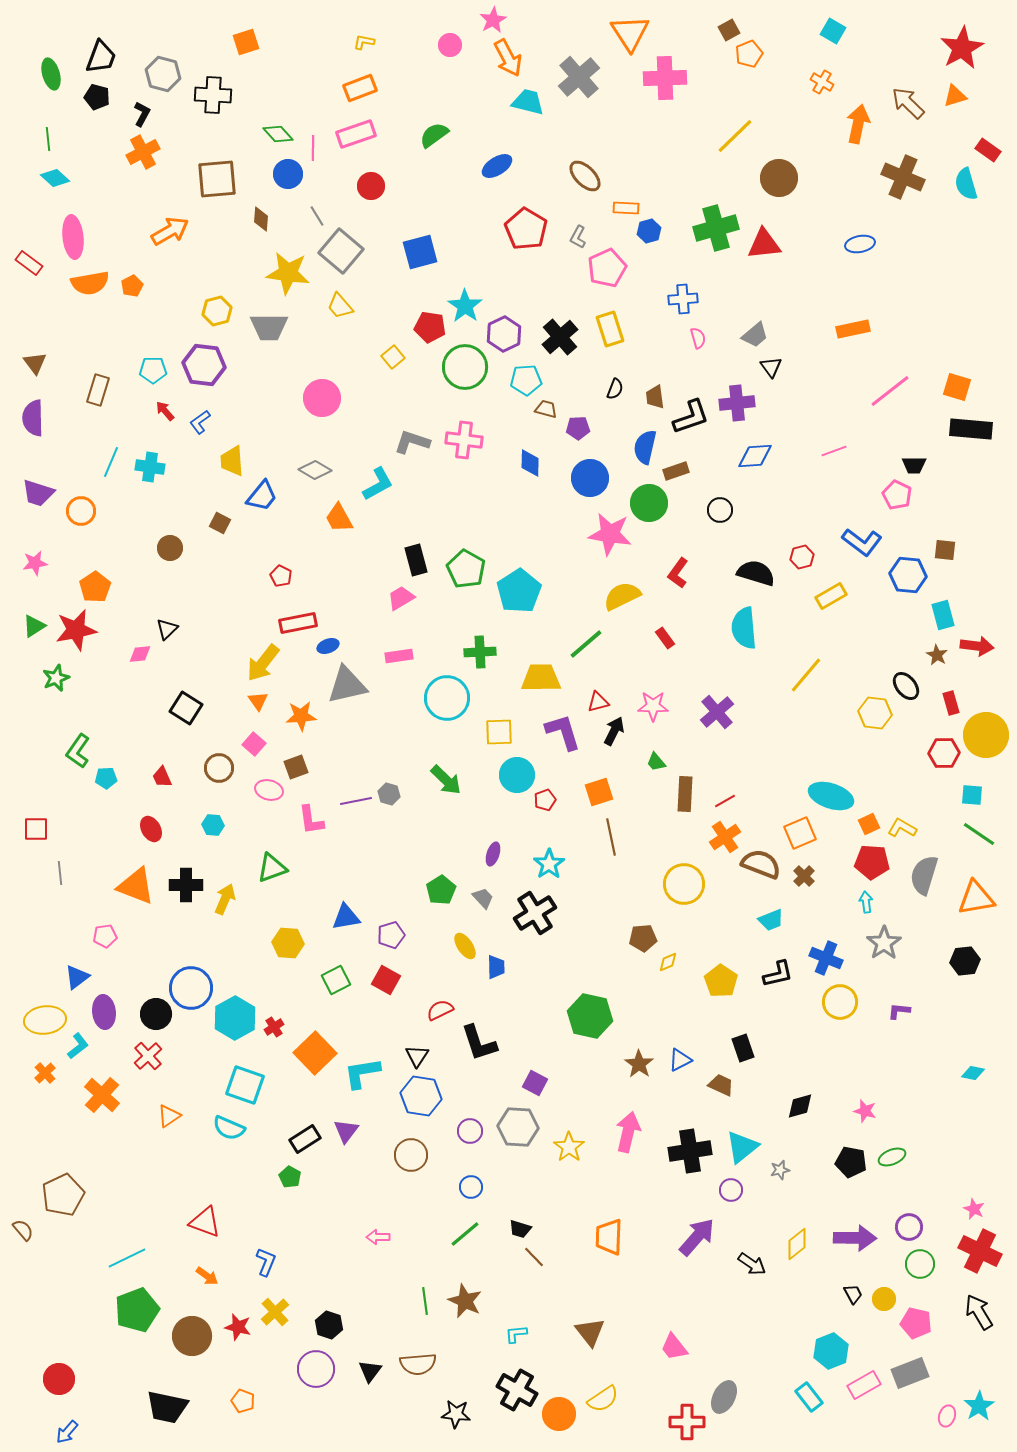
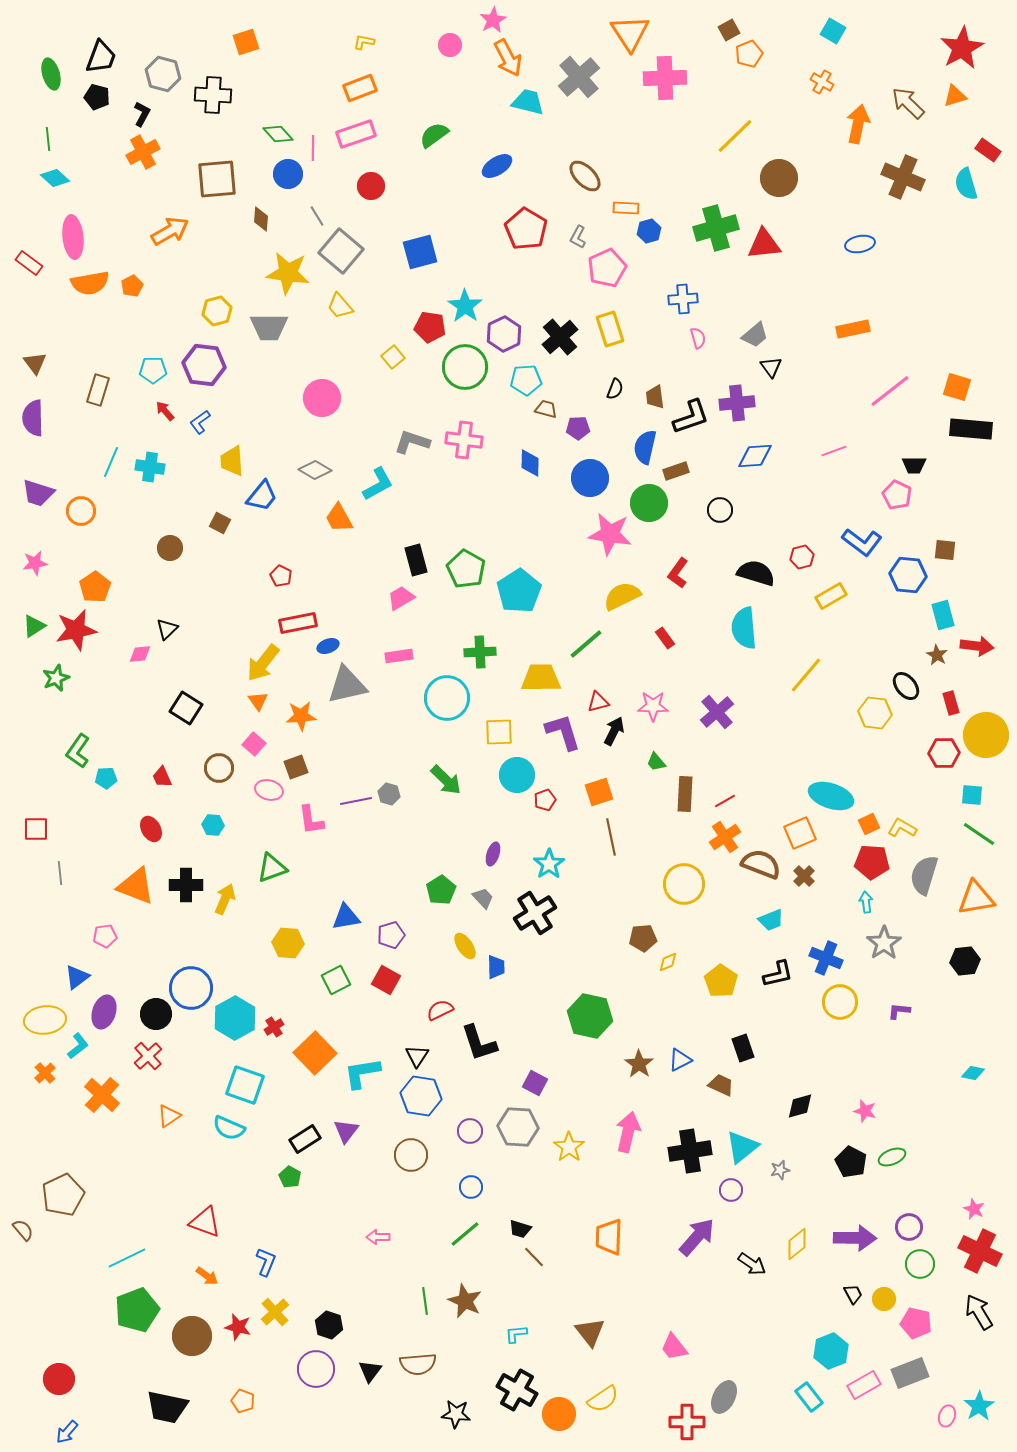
purple ellipse at (104, 1012): rotated 24 degrees clockwise
black pentagon at (851, 1162): rotated 16 degrees clockwise
